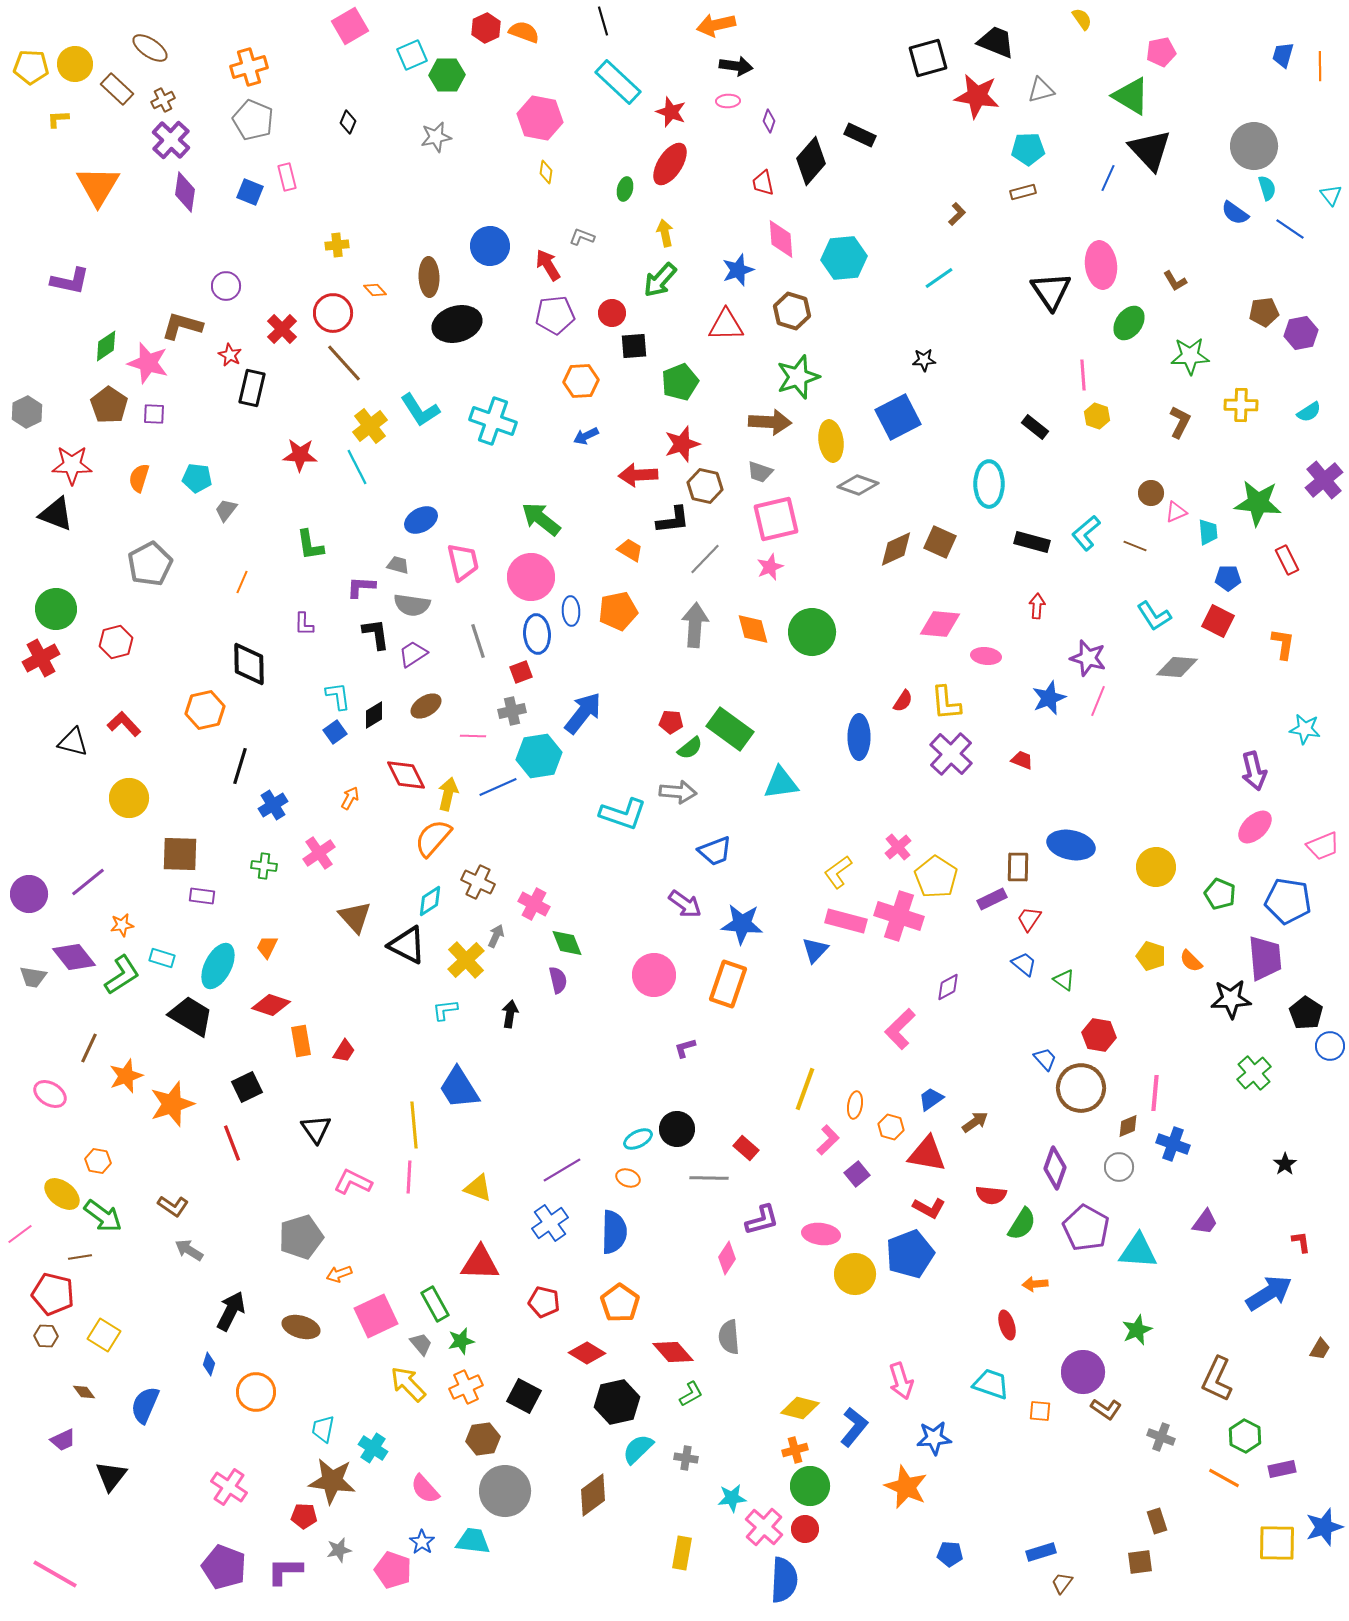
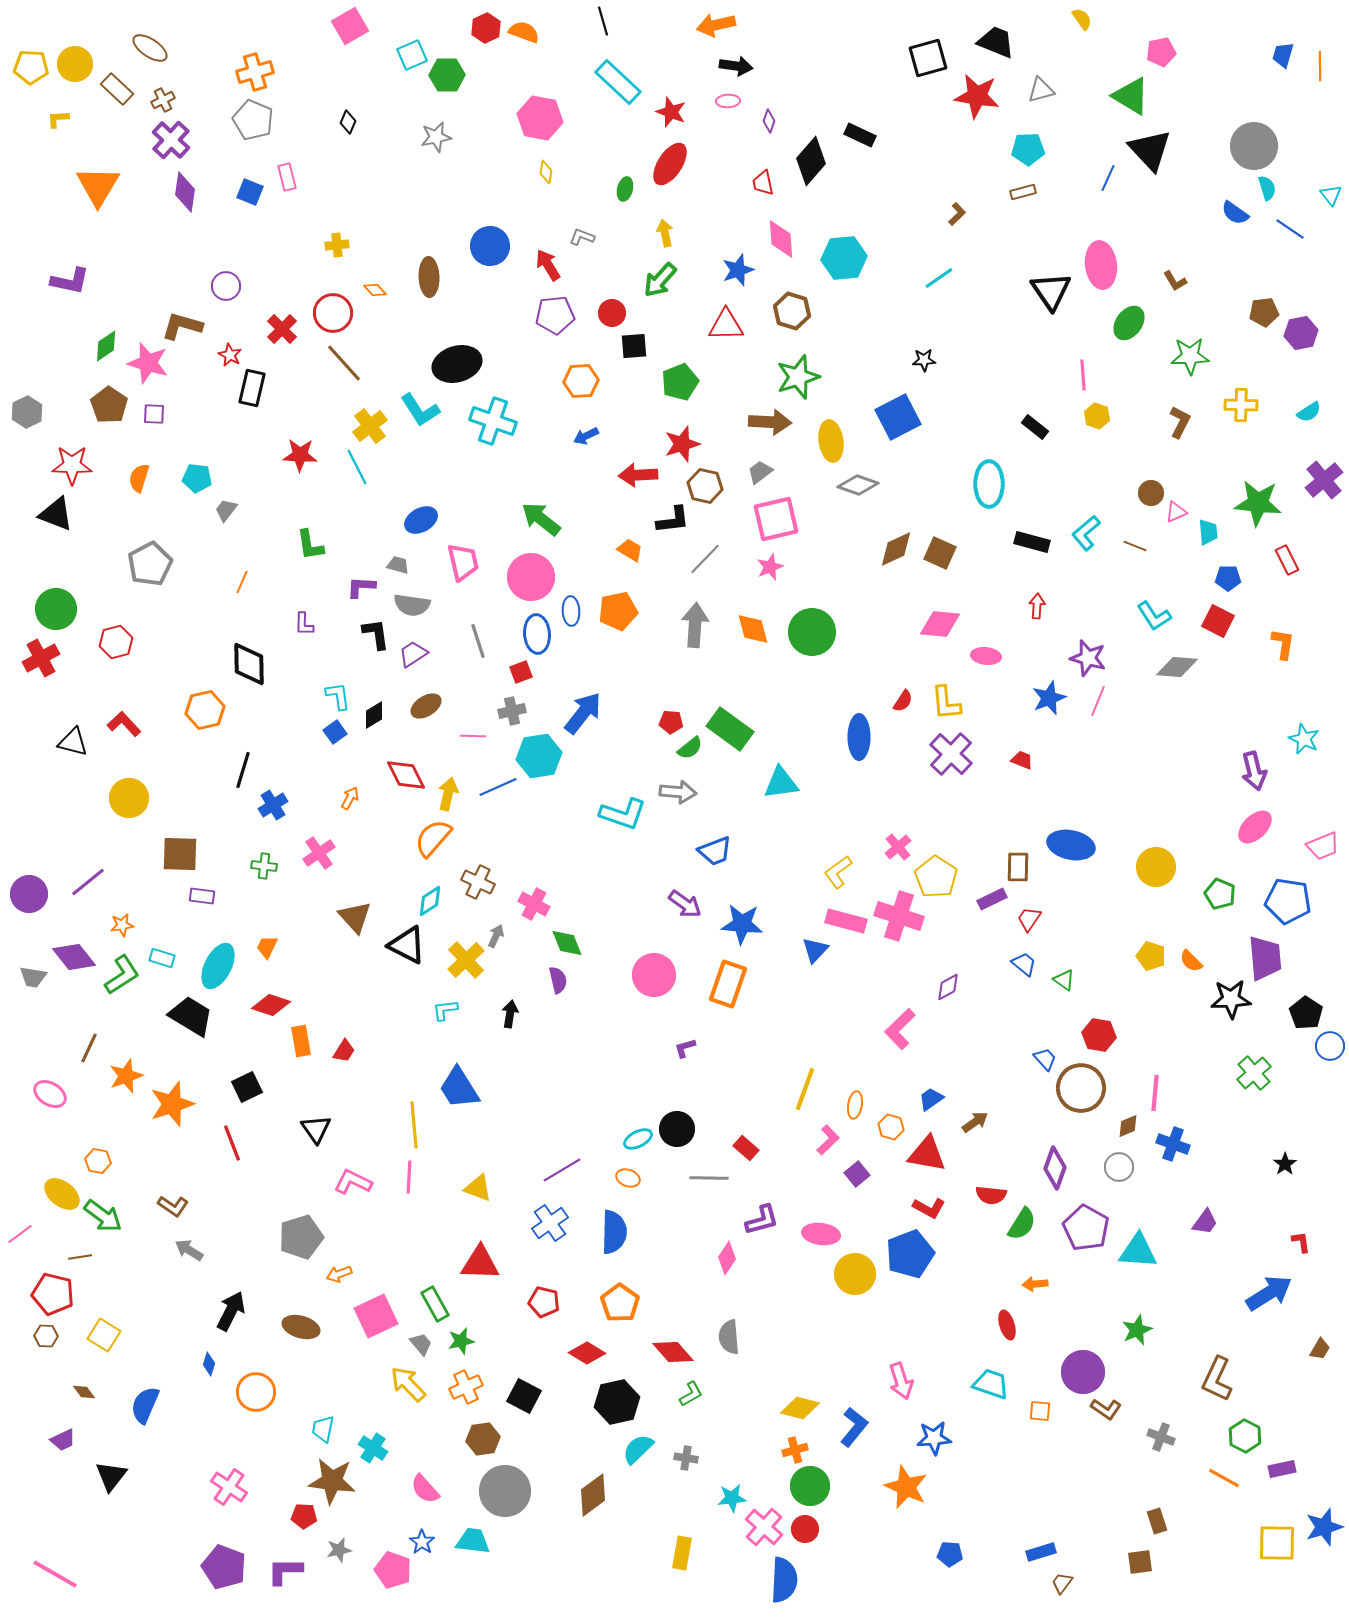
orange cross at (249, 67): moved 6 px right, 5 px down
black ellipse at (457, 324): moved 40 px down
gray trapezoid at (760, 472): rotated 124 degrees clockwise
brown square at (940, 542): moved 11 px down
cyan star at (1305, 729): moved 1 px left, 10 px down; rotated 16 degrees clockwise
black line at (240, 766): moved 3 px right, 4 px down
